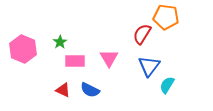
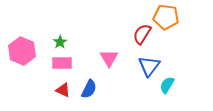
pink hexagon: moved 1 px left, 2 px down
pink rectangle: moved 13 px left, 2 px down
blue semicircle: moved 1 px left, 1 px up; rotated 90 degrees counterclockwise
